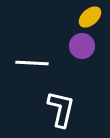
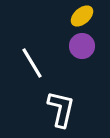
yellow ellipse: moved 8 px left, 1 px up
white line: rotated 56 degrees clockwise
